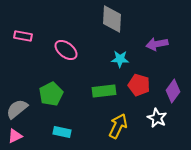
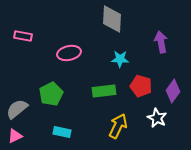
purple arrow: moved 4 px right, 2 px up; rotated 90 degrees clockwise
pink ellipse: moved 3 px right, 3 px down; rotated 50 degrees counterclockwise
red pentagon: moved 2 px right, 1 px down
